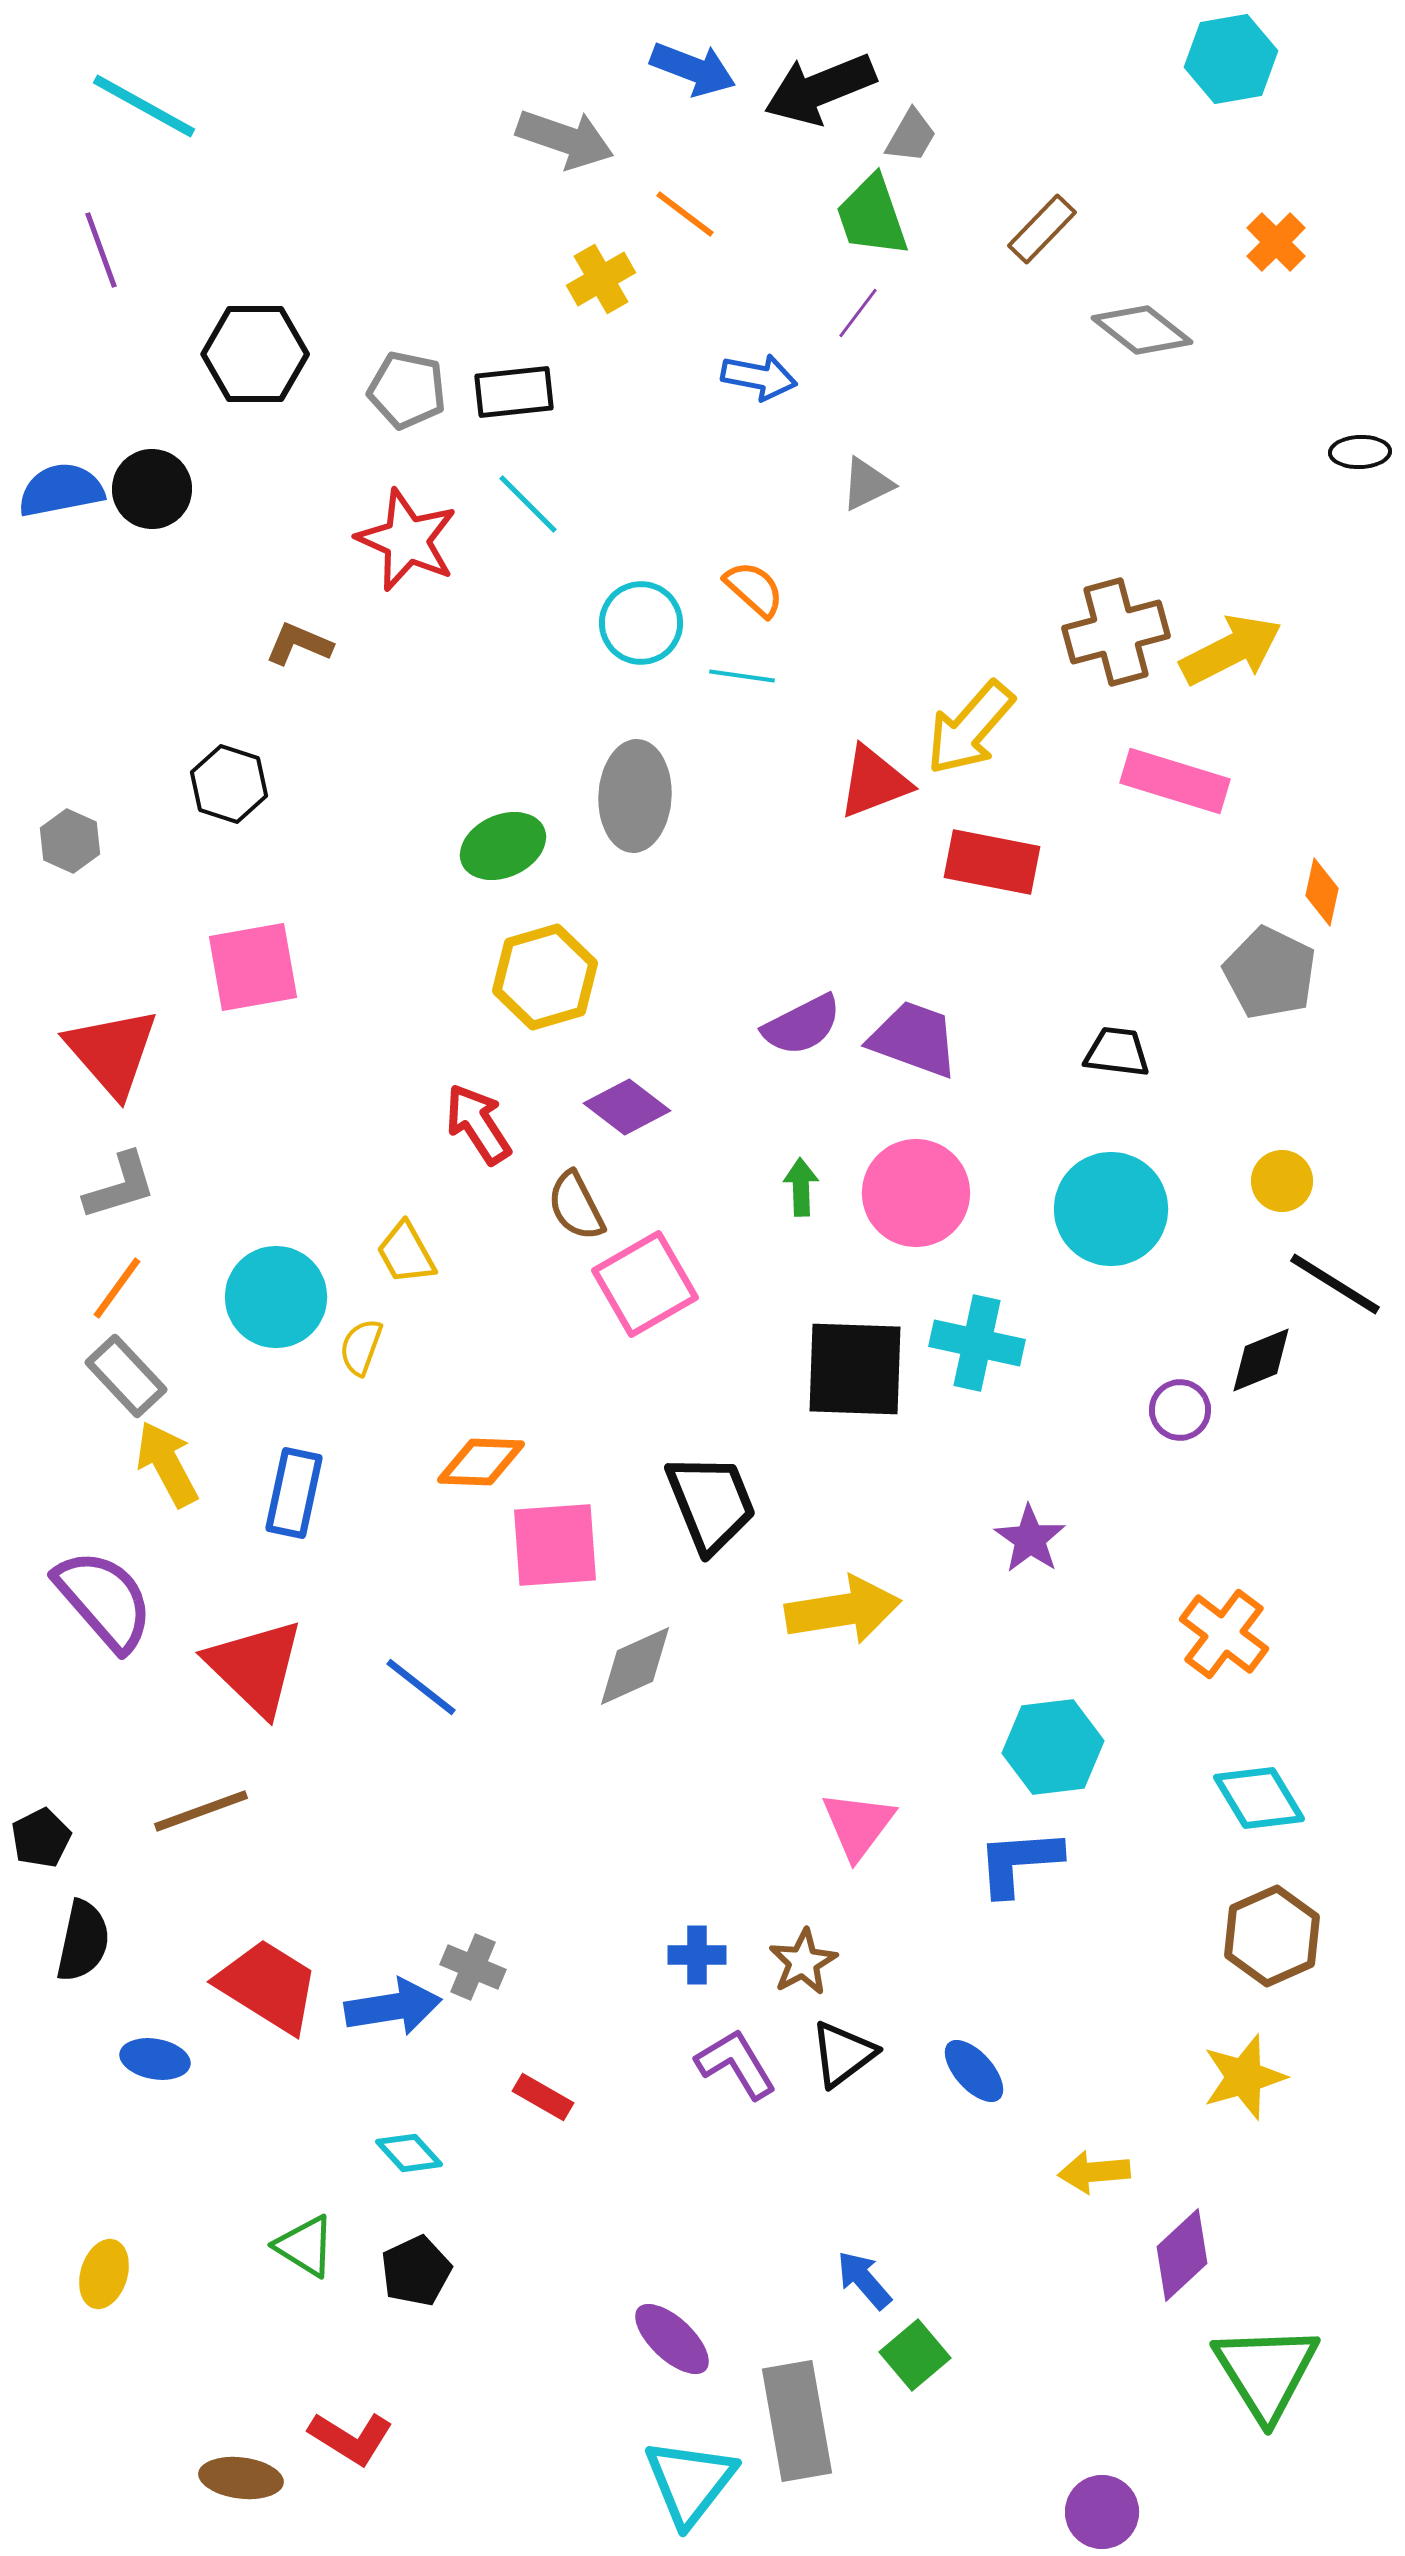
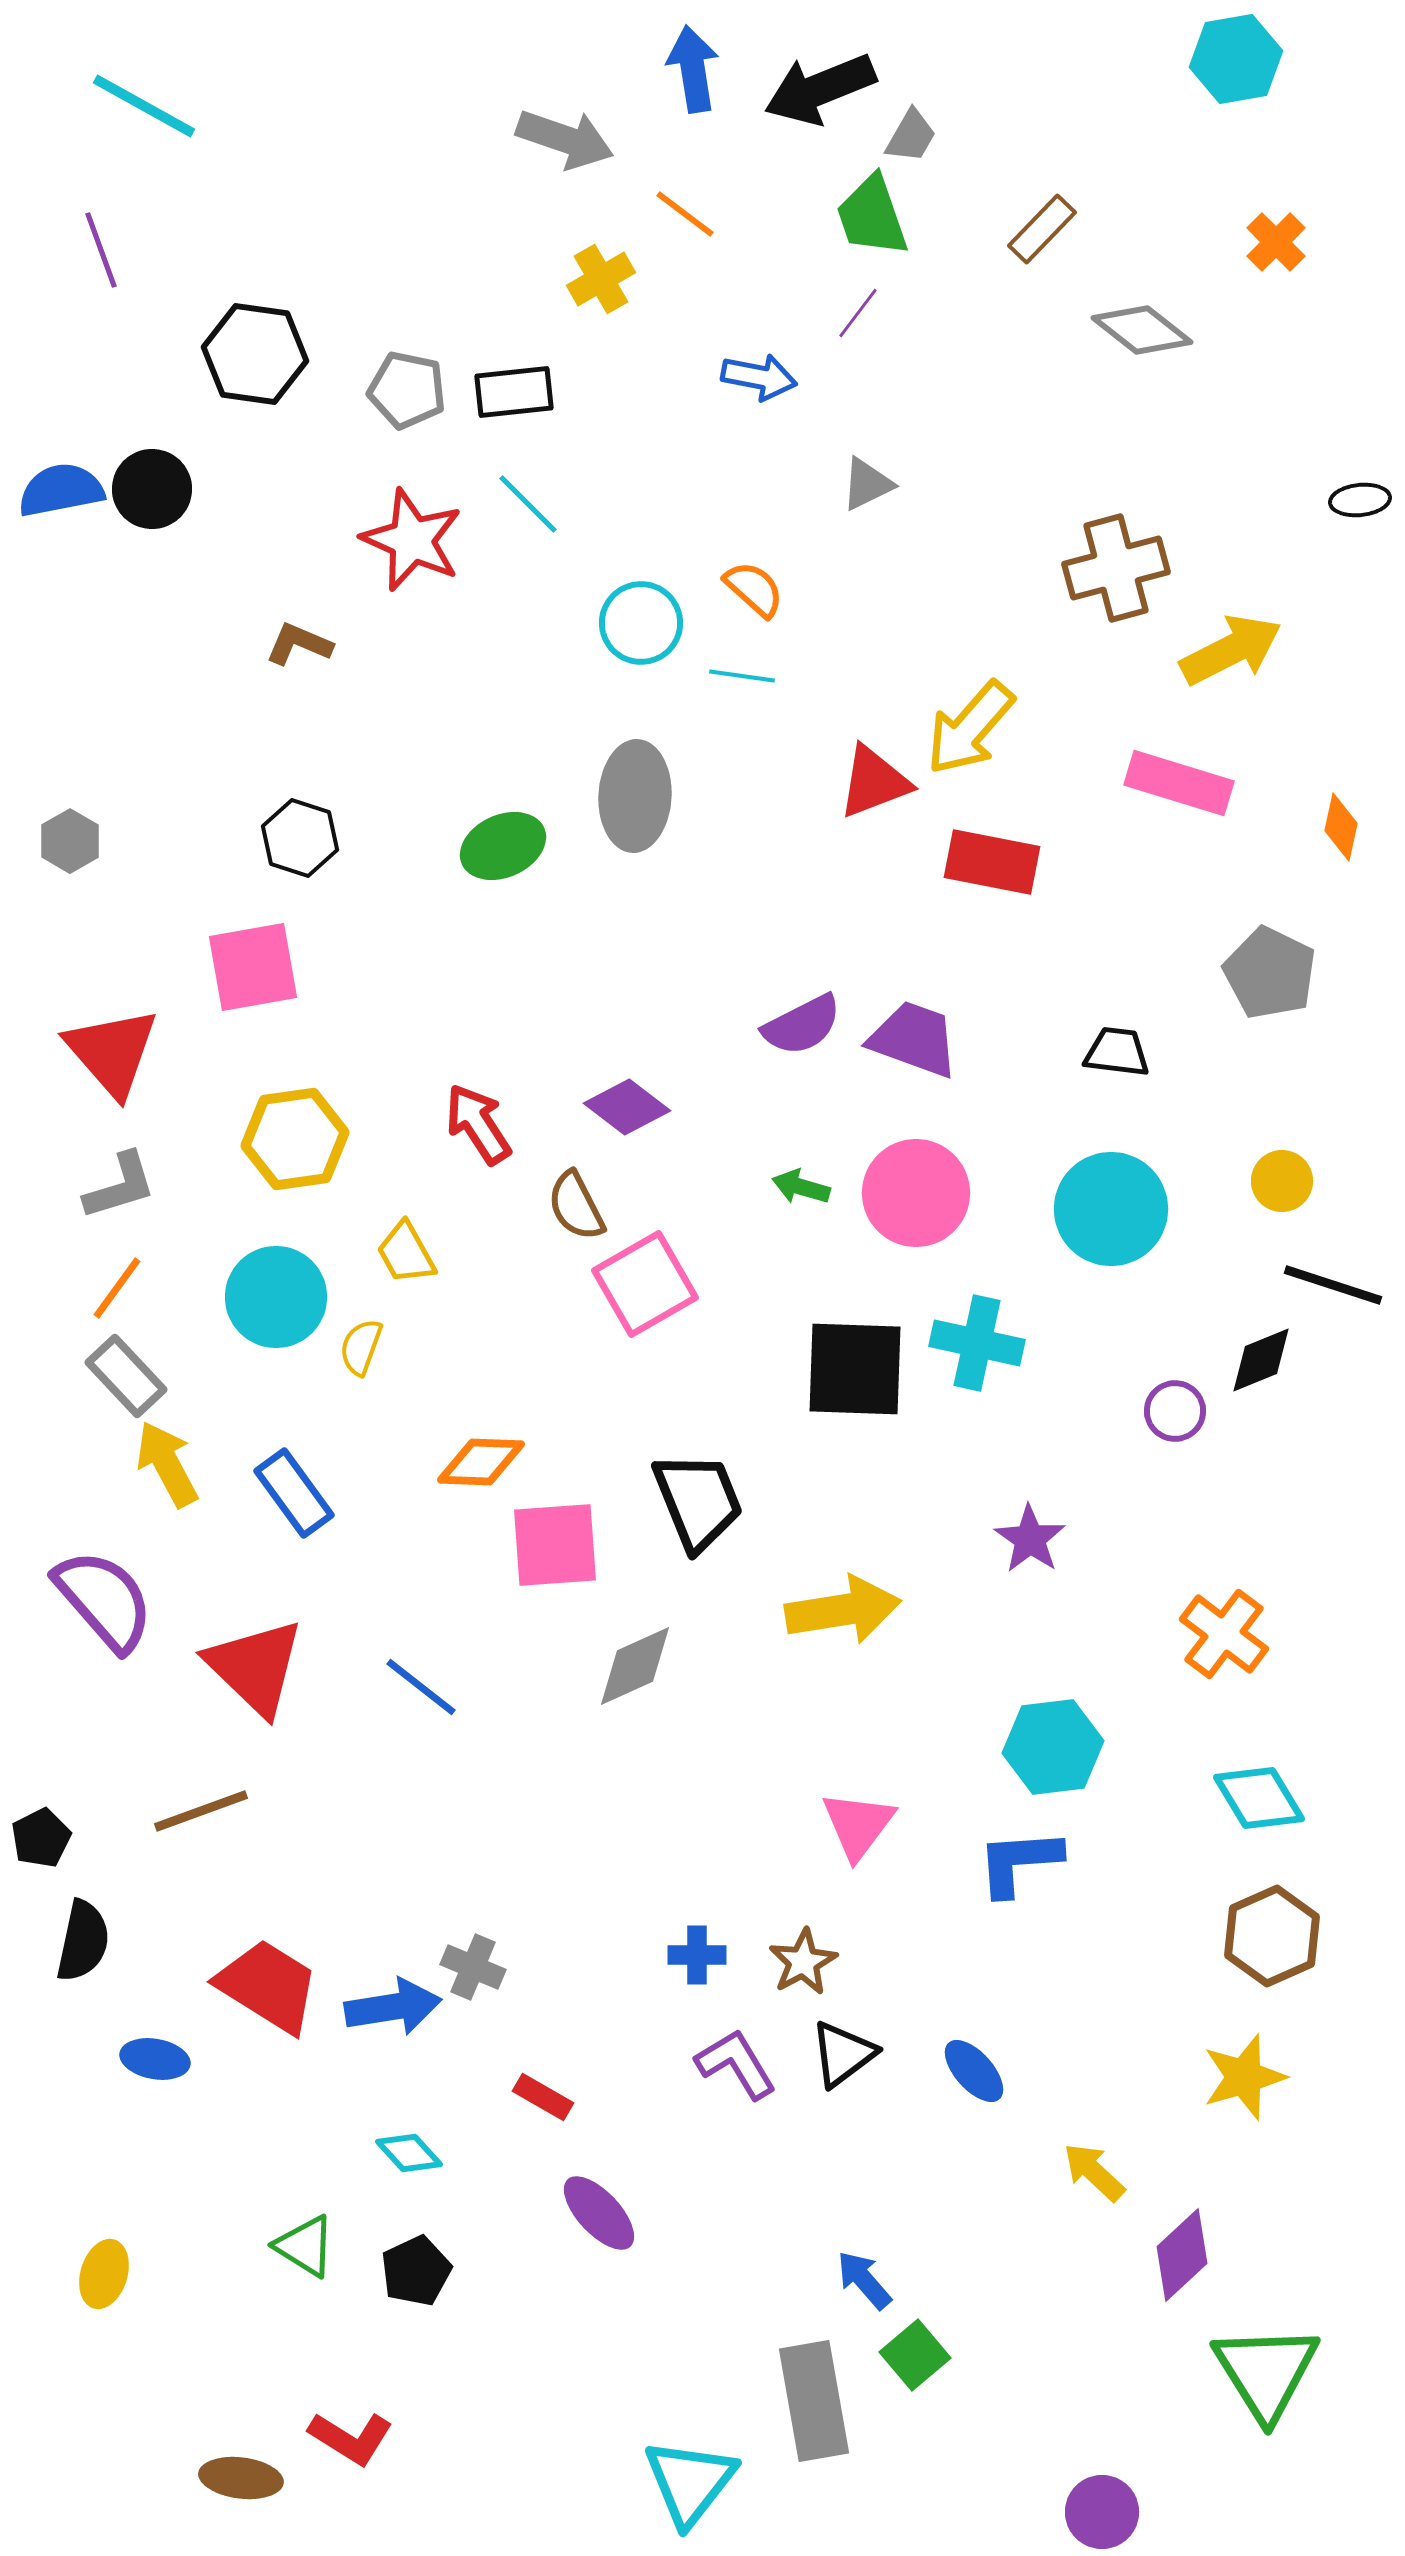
cyan hexagon at (1231, 59): moved 5 px right
blue arrow at (693, 69): rotated 120 degrees counterclockwise
black hexagon at (255, 354): rotated 8 degrees clockwise
black ellipse at (1360, 452): moved 48 px down; rotated 4 degrees counterclockwise
red star at (407, 540): moved 5 px right
brown cross at (1116, 632): moved 64 px up
pink rectangle at (1175, 781): moved 4 px right, 2 px down
black hexagon at (229, 784): moved 71 px right, 54 px down
gray hexagon at (70, 841): rotated 6 degrees clockwise
orange diamond at (1322, 892): moved 19 px right, 65 px up
yellow hexagon at (545, 977): moved 250 px left, 162 px down; rotated 8 degrees clockwise
green arrow at (801, 1187): rotated 72 degrees counterclockwise
black line at (1335, 1284): moved 2 px left, 1 px down; rotated 14 degrees counterclockwise
purple circle at (1180, 1410): moved 5 px left, 1 px down
blue rectangle at (294, 1493): rotated 48 degrees counterclockwise
black trapezoid at (711, 1503): moved 13 px left, 2 px up
yellow arrow at (1094, 2172): rotated 48 degrees clockwise
purple ellipse at (672, 2339): moved 73 px left, 126 px up; rotated 4 degrees clockwise
gray rectangle at (797, 2421): moved 17 px right, 20 px up
